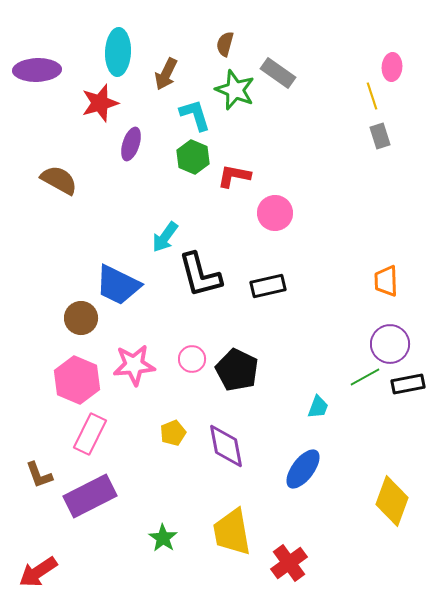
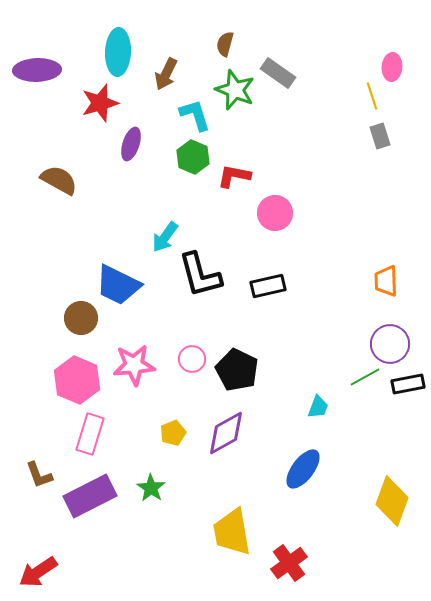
pink rectangle at (90, 434): rotated 9 degrees counterclockwise
purple diamond at (226, 446): moved 13 px up; rotated 72 degrees clockwise
green star at (163, 538): moved 12 px left, 50 px up
